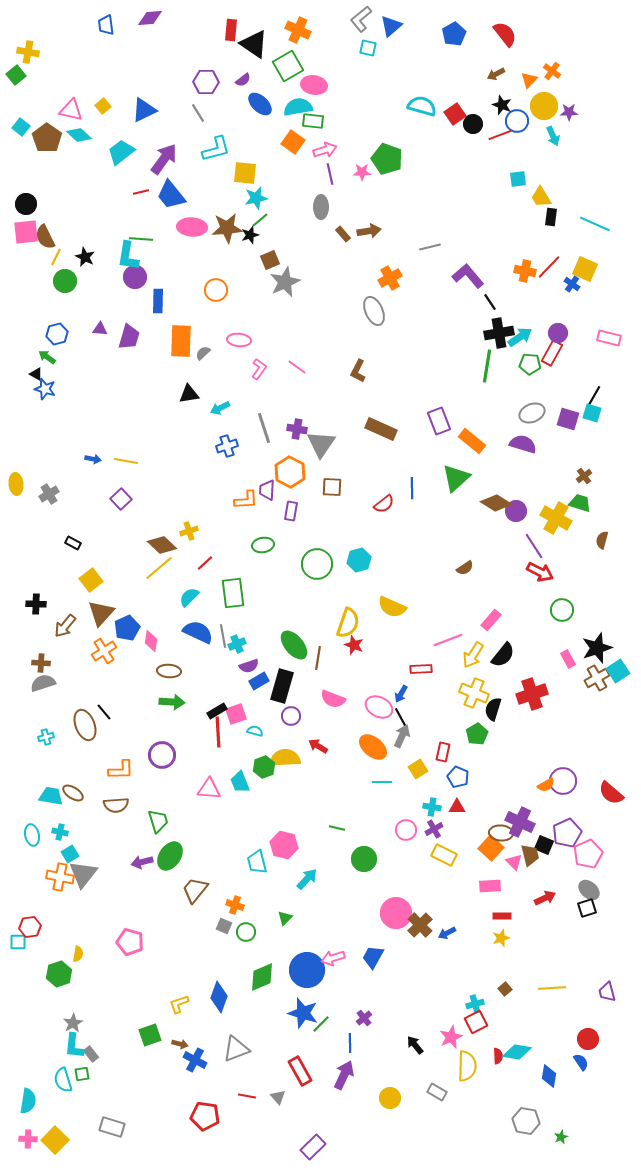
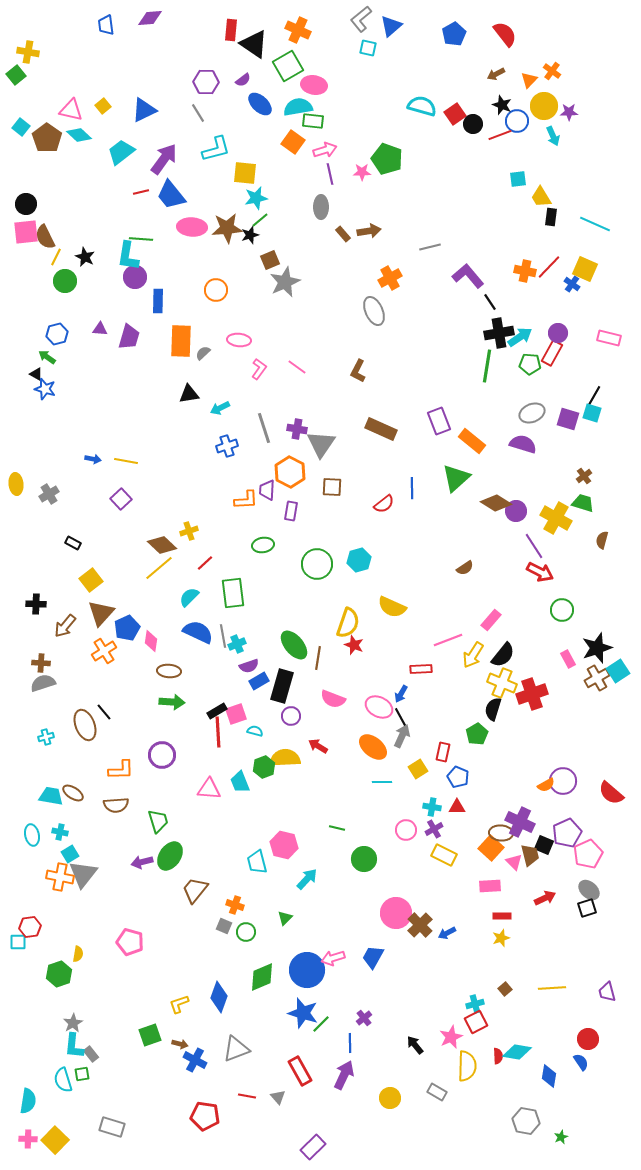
green trapezoid at (580, 503): moved 3 px right
yellow cross at (474, 693): moved 28 px right, 10 px up
